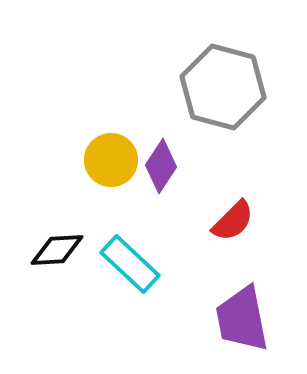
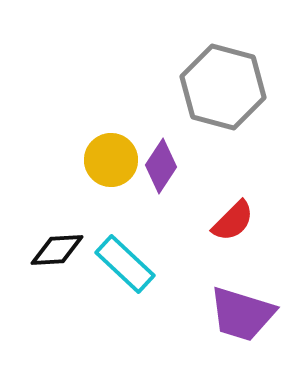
cyan rectangle: moved 5 px left
purple trapezoid: moved 5 px up; rotated 62 degrees counterclockwise
